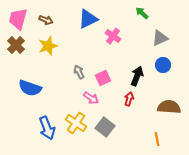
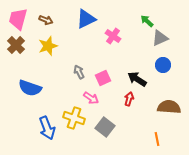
green arrow: moved 5 px right, 8 px down
blue triangle: moved 2 px left
black arrow: moved 3 px down; rotated 78 degrees counterclockwise
yellow cross: moved 2 px left, 5 px up; rotated 15 degrees counterclockwise
